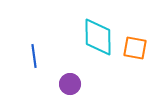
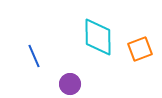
orange square: moved 5 px right, 1 px down; rotated 30 degrees counterclockwise
blue line: rotated 15 degrees counterclockwise
